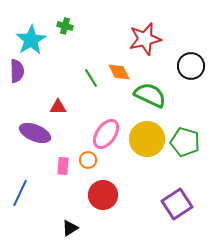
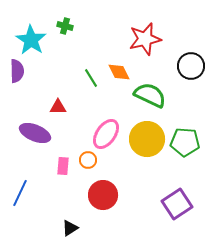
cyan star: rotated 8 degrees counterclockwise
green pentagon: rotated 12 degrees counterclockwise
